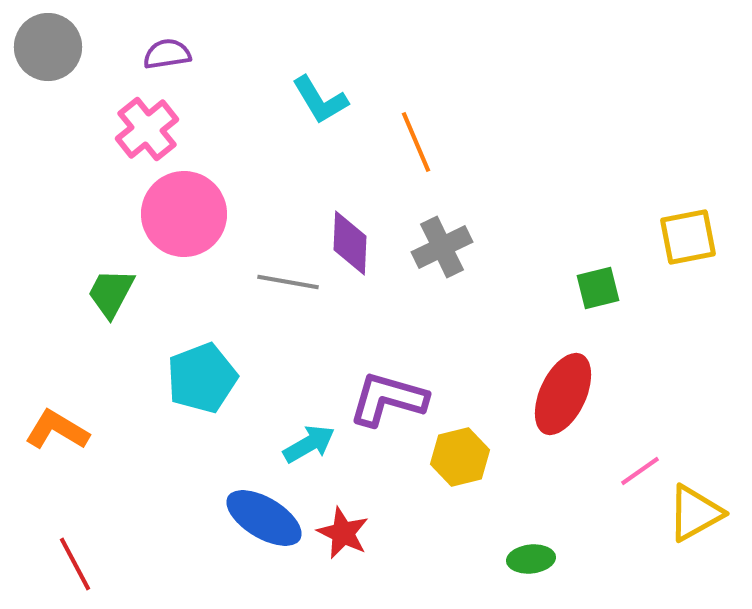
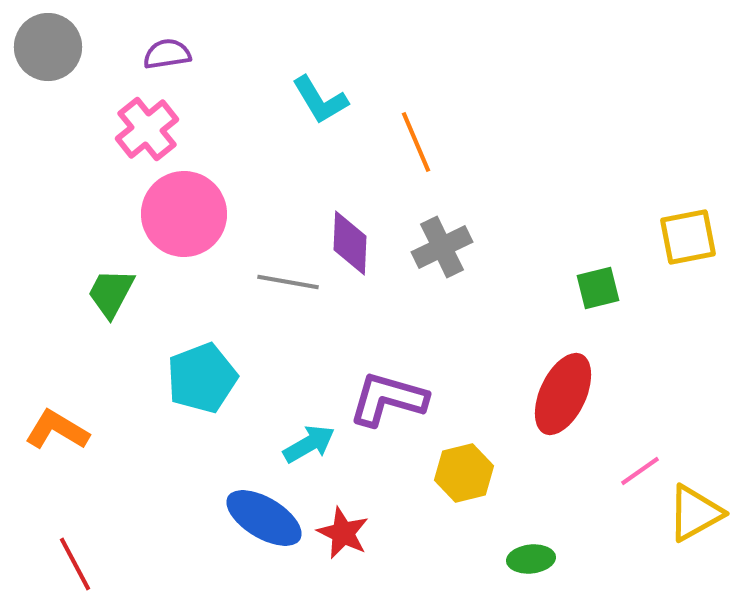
yellow hexagon: moved 4 px right, 16 px down
